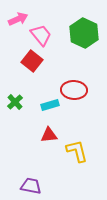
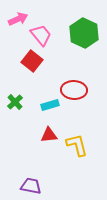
yellow L-shape: moved 6 px up
